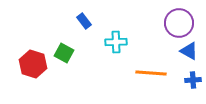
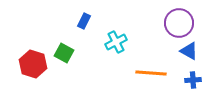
blue rectangle: rotated 63 degrees clockwise
cyan cross: rotated 25 degrees counterclockwise
